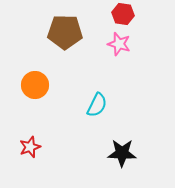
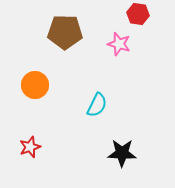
red hexagon: moved 15 px right
